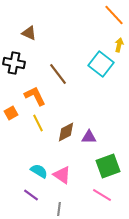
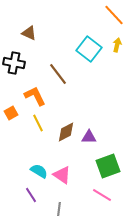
yellow arrow: moved 2 px left
cyan square: moved 12 px left, 15 px up
purple line: rotated 21 degrees clockwise
